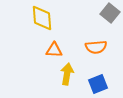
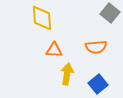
blue square: rotated 18 degrees counterclockwise
